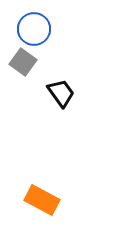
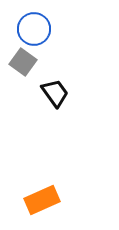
black trapezoid: moved 6 px left
orange rectangle: rotated 52 degrees counterclockwise
